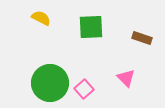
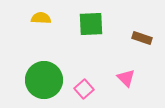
yellow semicircle: rotated 24 degrees counterclockwise
green square: moved 3 px up
green circle: moved 6 px left, 3 px up
